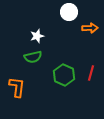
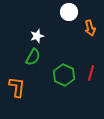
orange arrow: rotated 77 degrees clockwise
green semicircle: rotated 48 degrees counterclockwise
